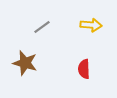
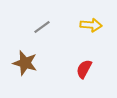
red semicircle: rotated 30 degrees clockwise
